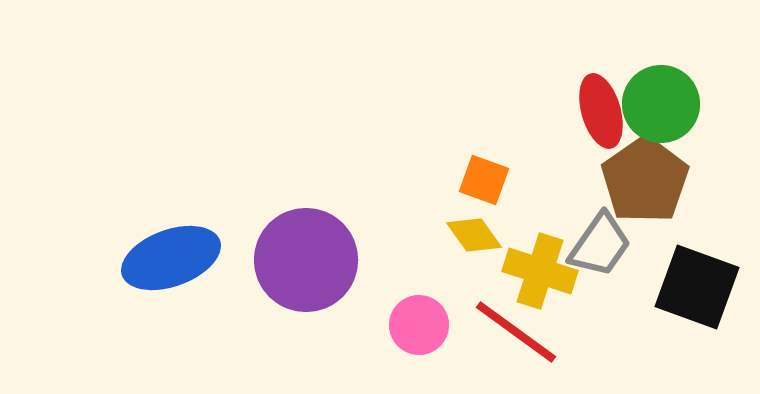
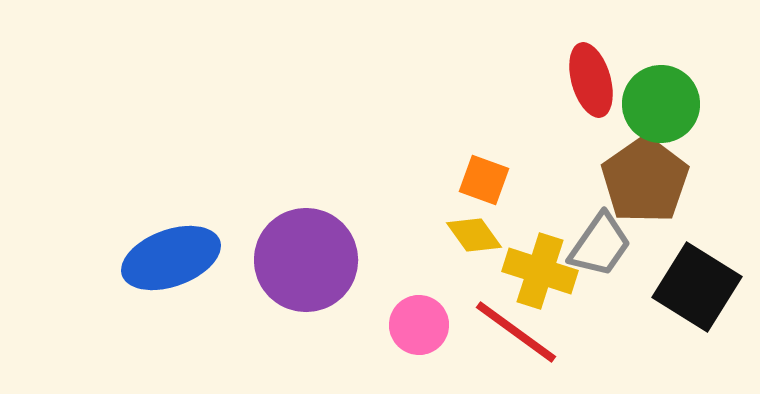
red ellipse: moved 10 px left, 31 px up
black square: rotated 12 degrees clockwise
